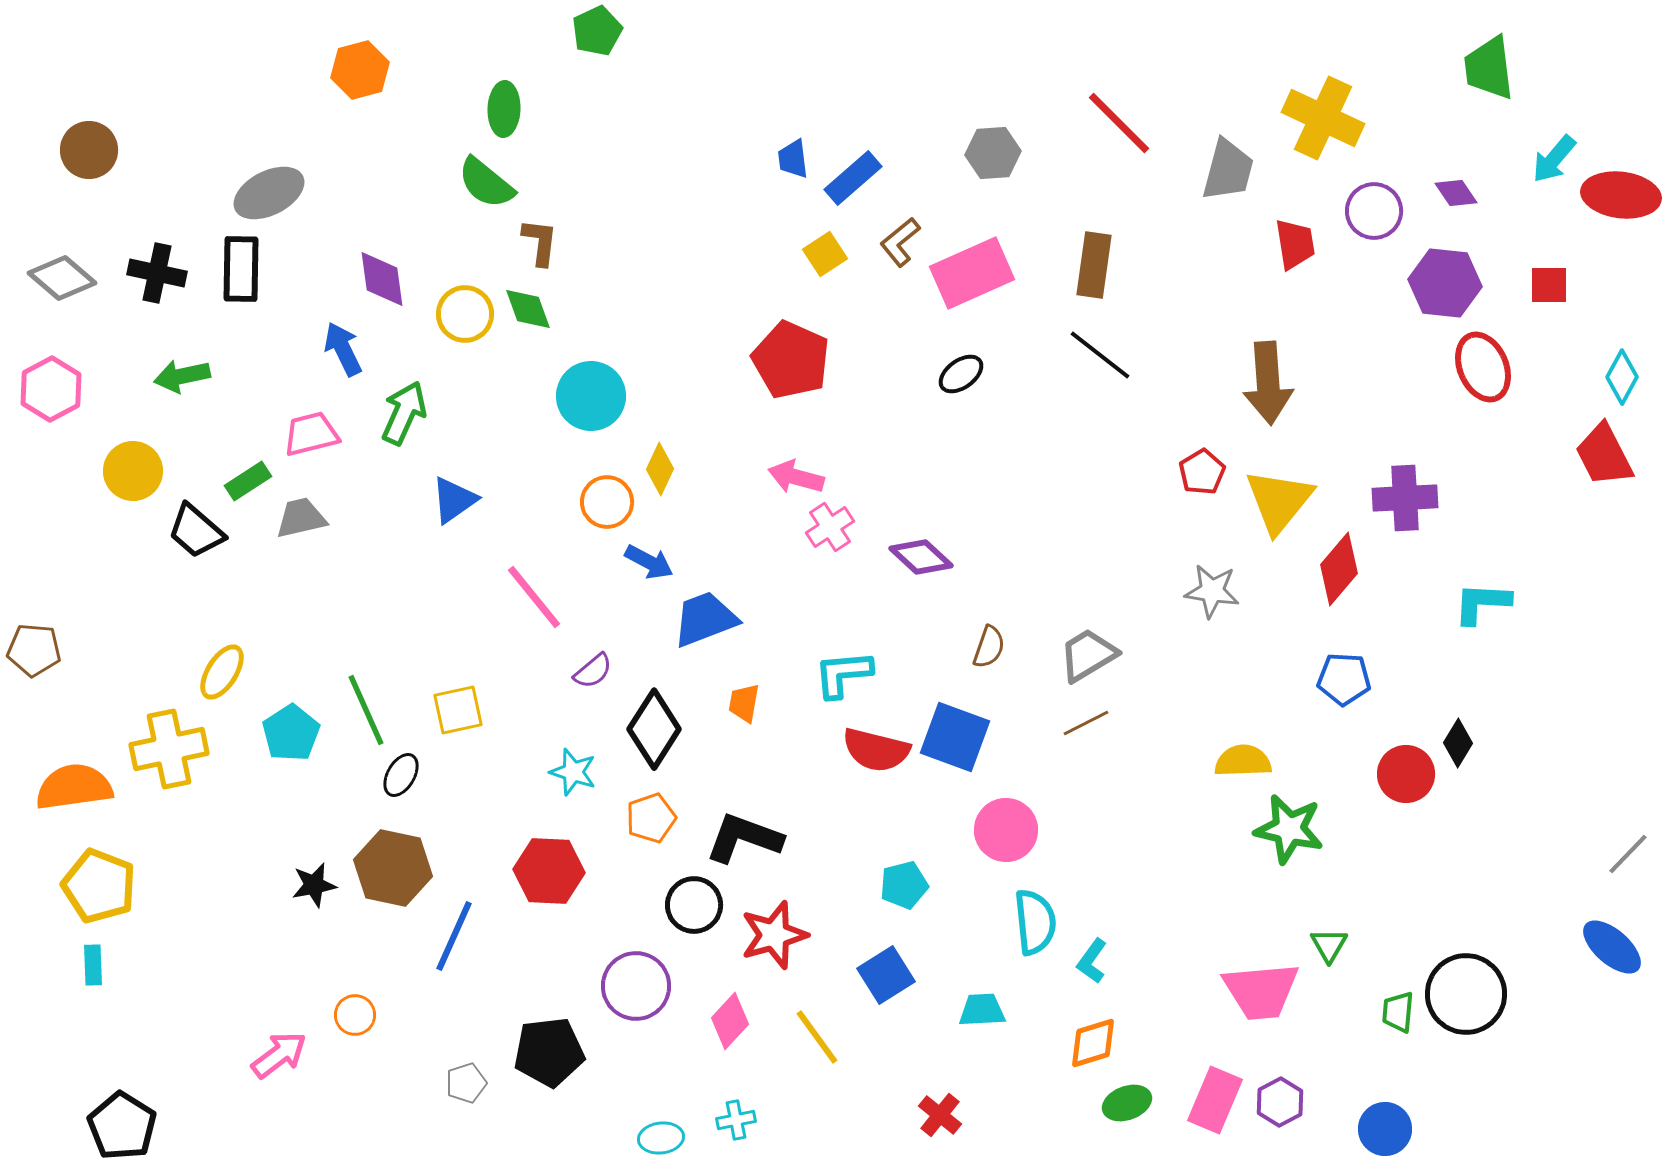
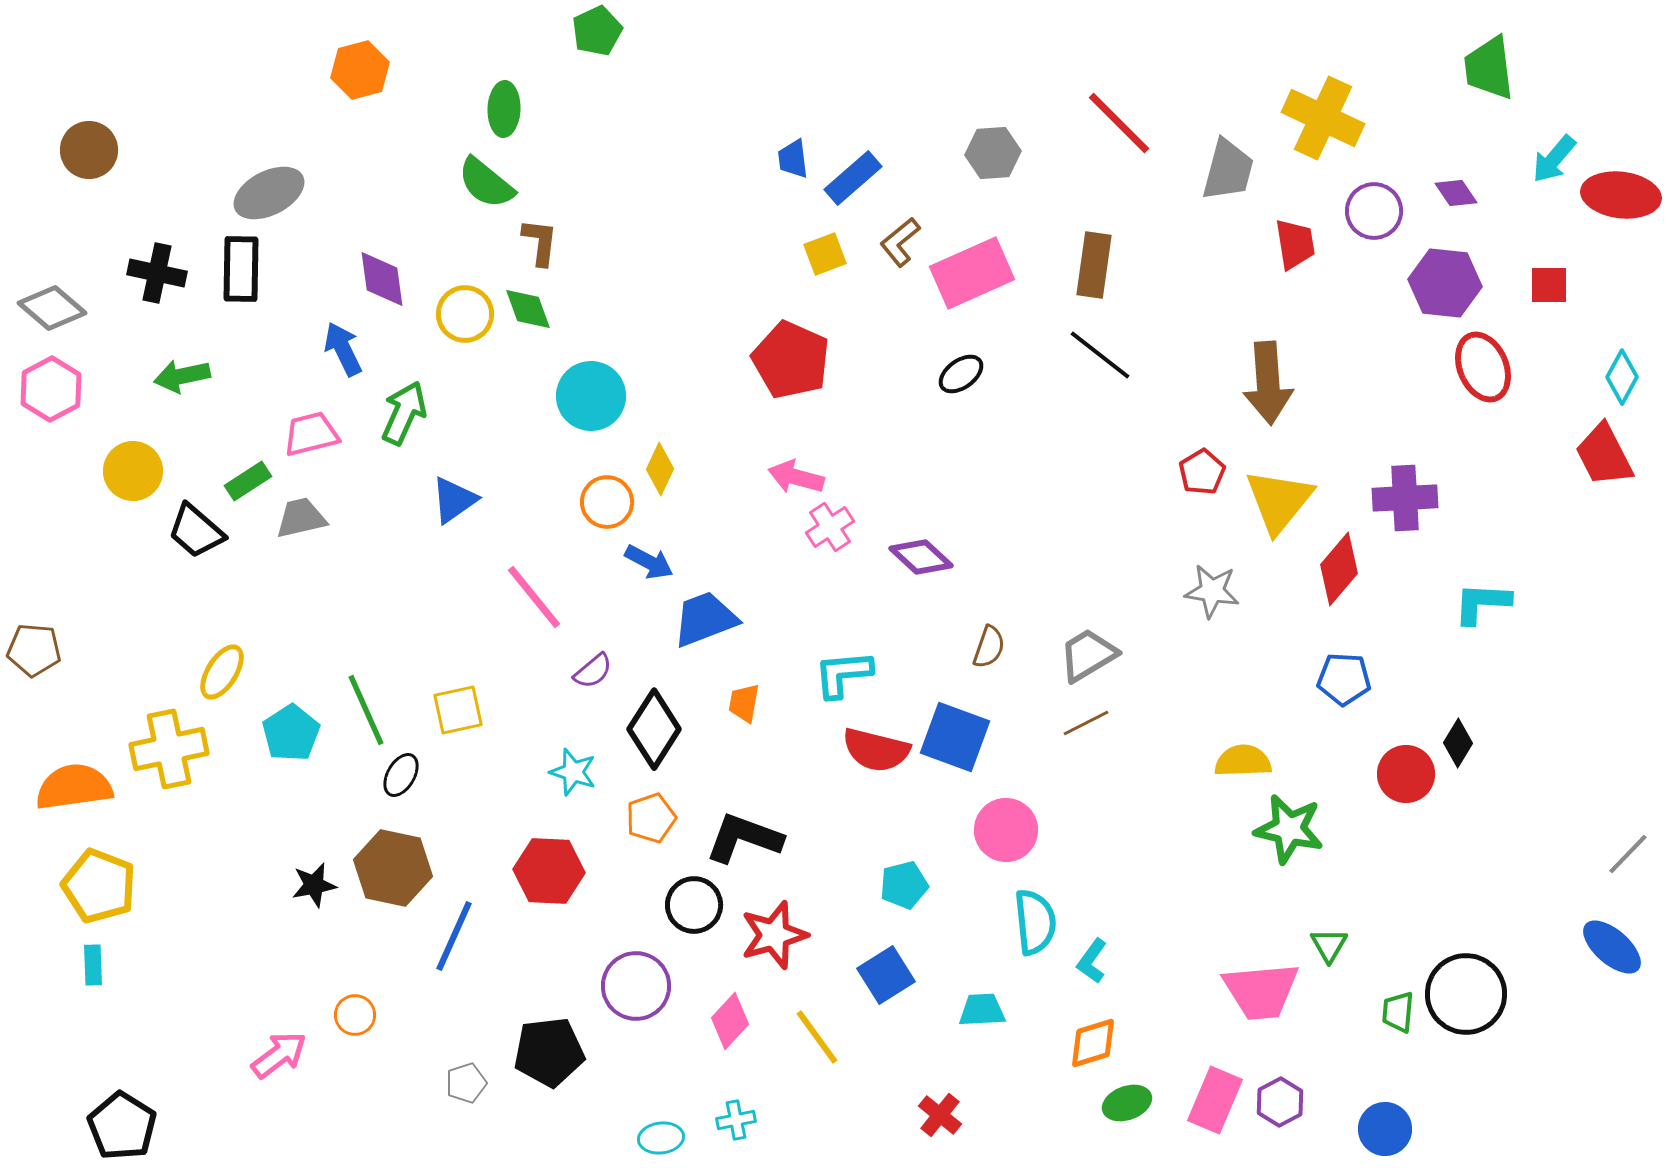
yellow square at (825, 254): rotated 12 degrees clockwise
gray diamond at (62, 278): moved 10 px left, 30 px down
